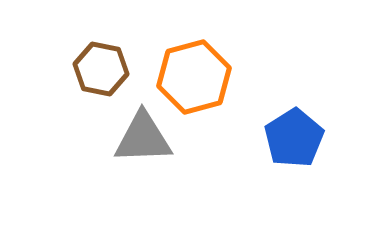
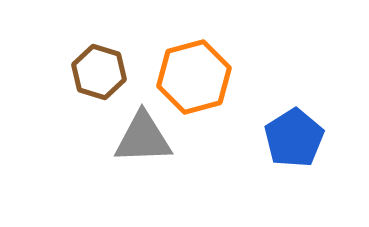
brown hexagon: moved 2 px left, 3 px down; rotated 6 degrees clockwise
